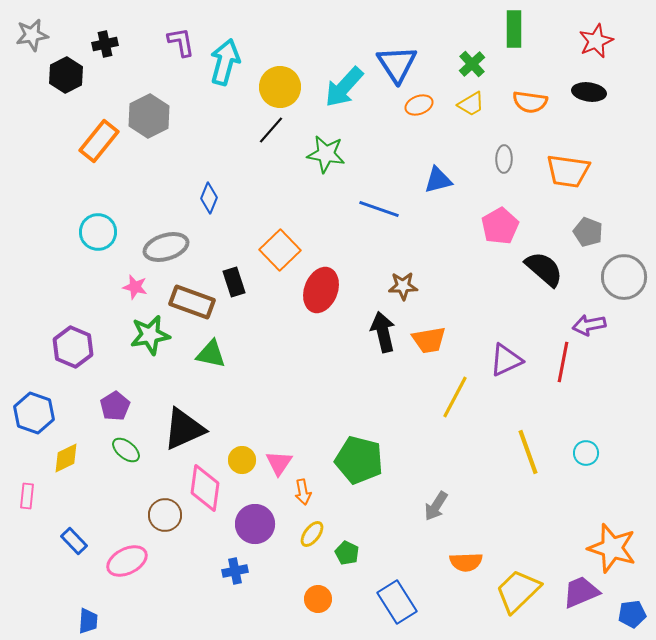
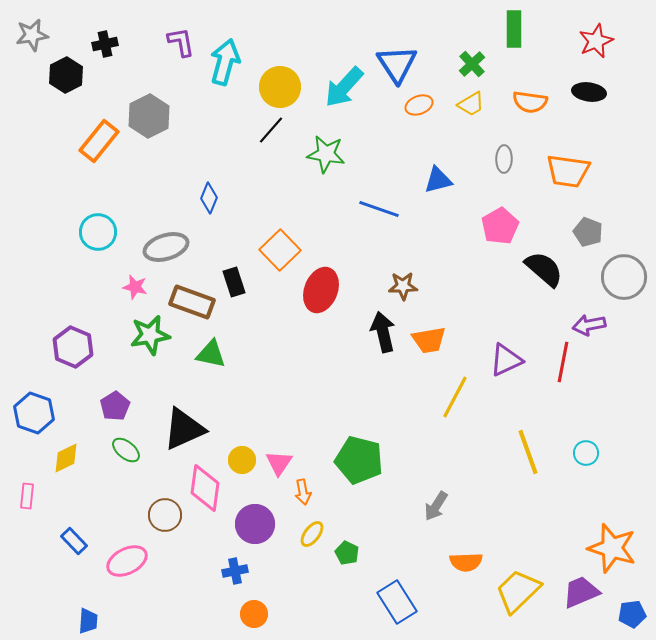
orange circle at (318, 599): moved 64 px left, 15 px down
